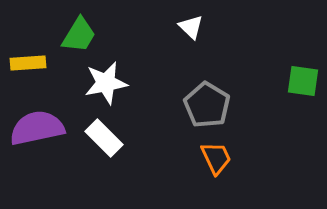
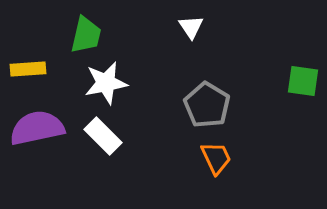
white triangle: rotated 12 degrees clockwise
green trapezoid: moved 7 px right; rotated 18 degrees counterclockwise
yellow rectangle: moved 6 px down
white rectangle: moved 1 px left, 2 px up
